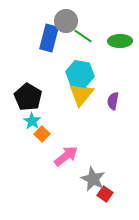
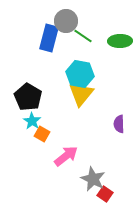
purple semicircle: moved 6 px right, 23 px down; rotated 12 degrees counterclockwise
orange square: rotated 14 degrees counterclockwise
